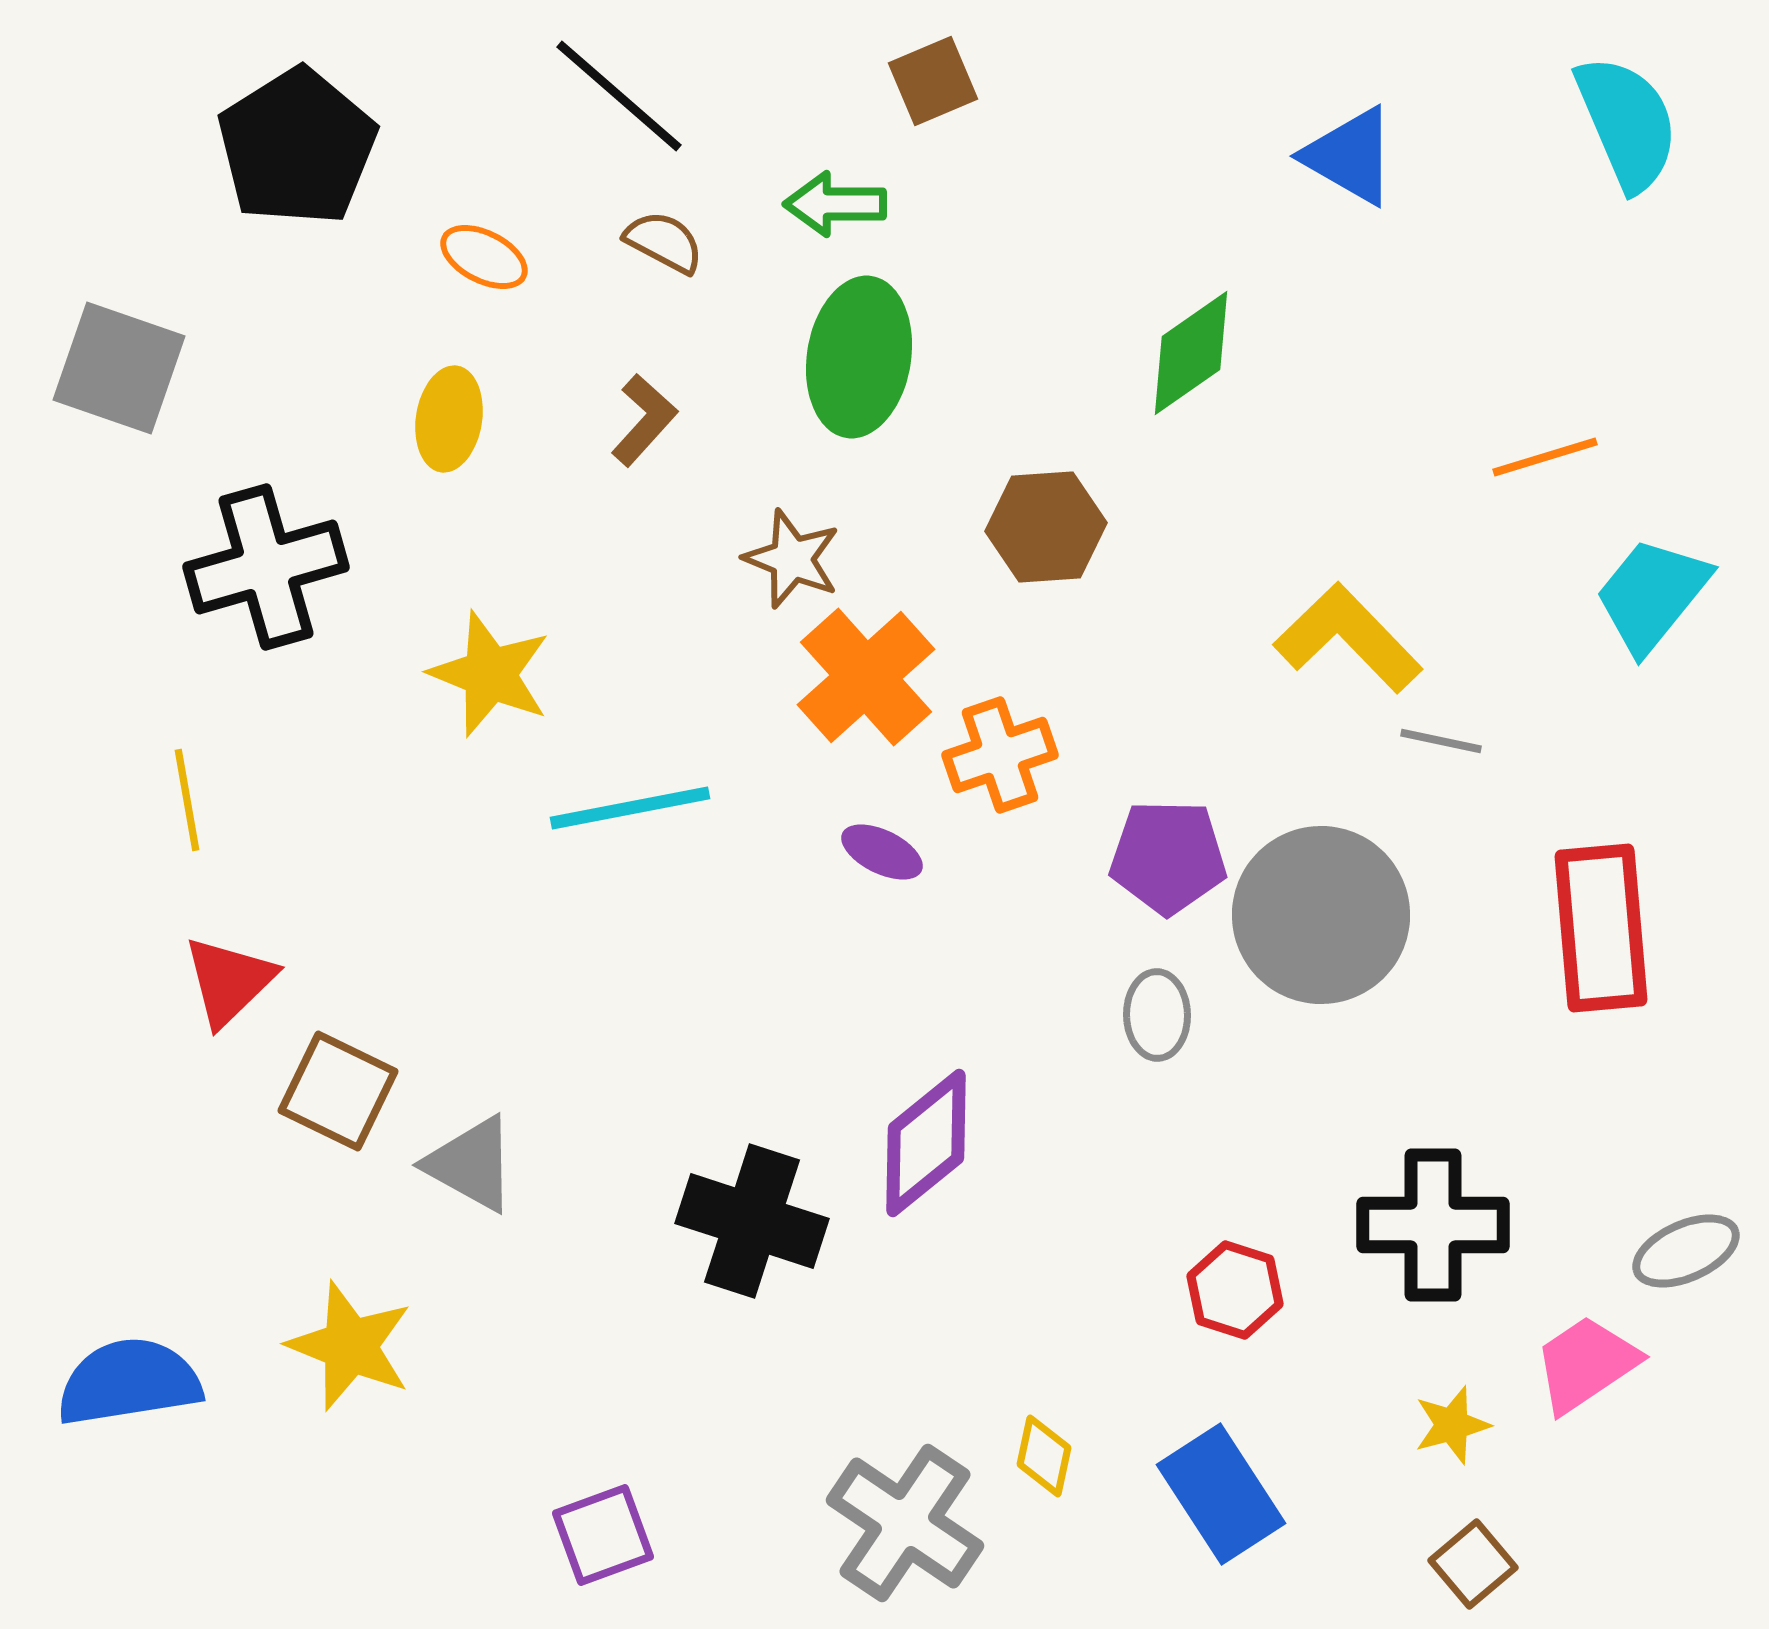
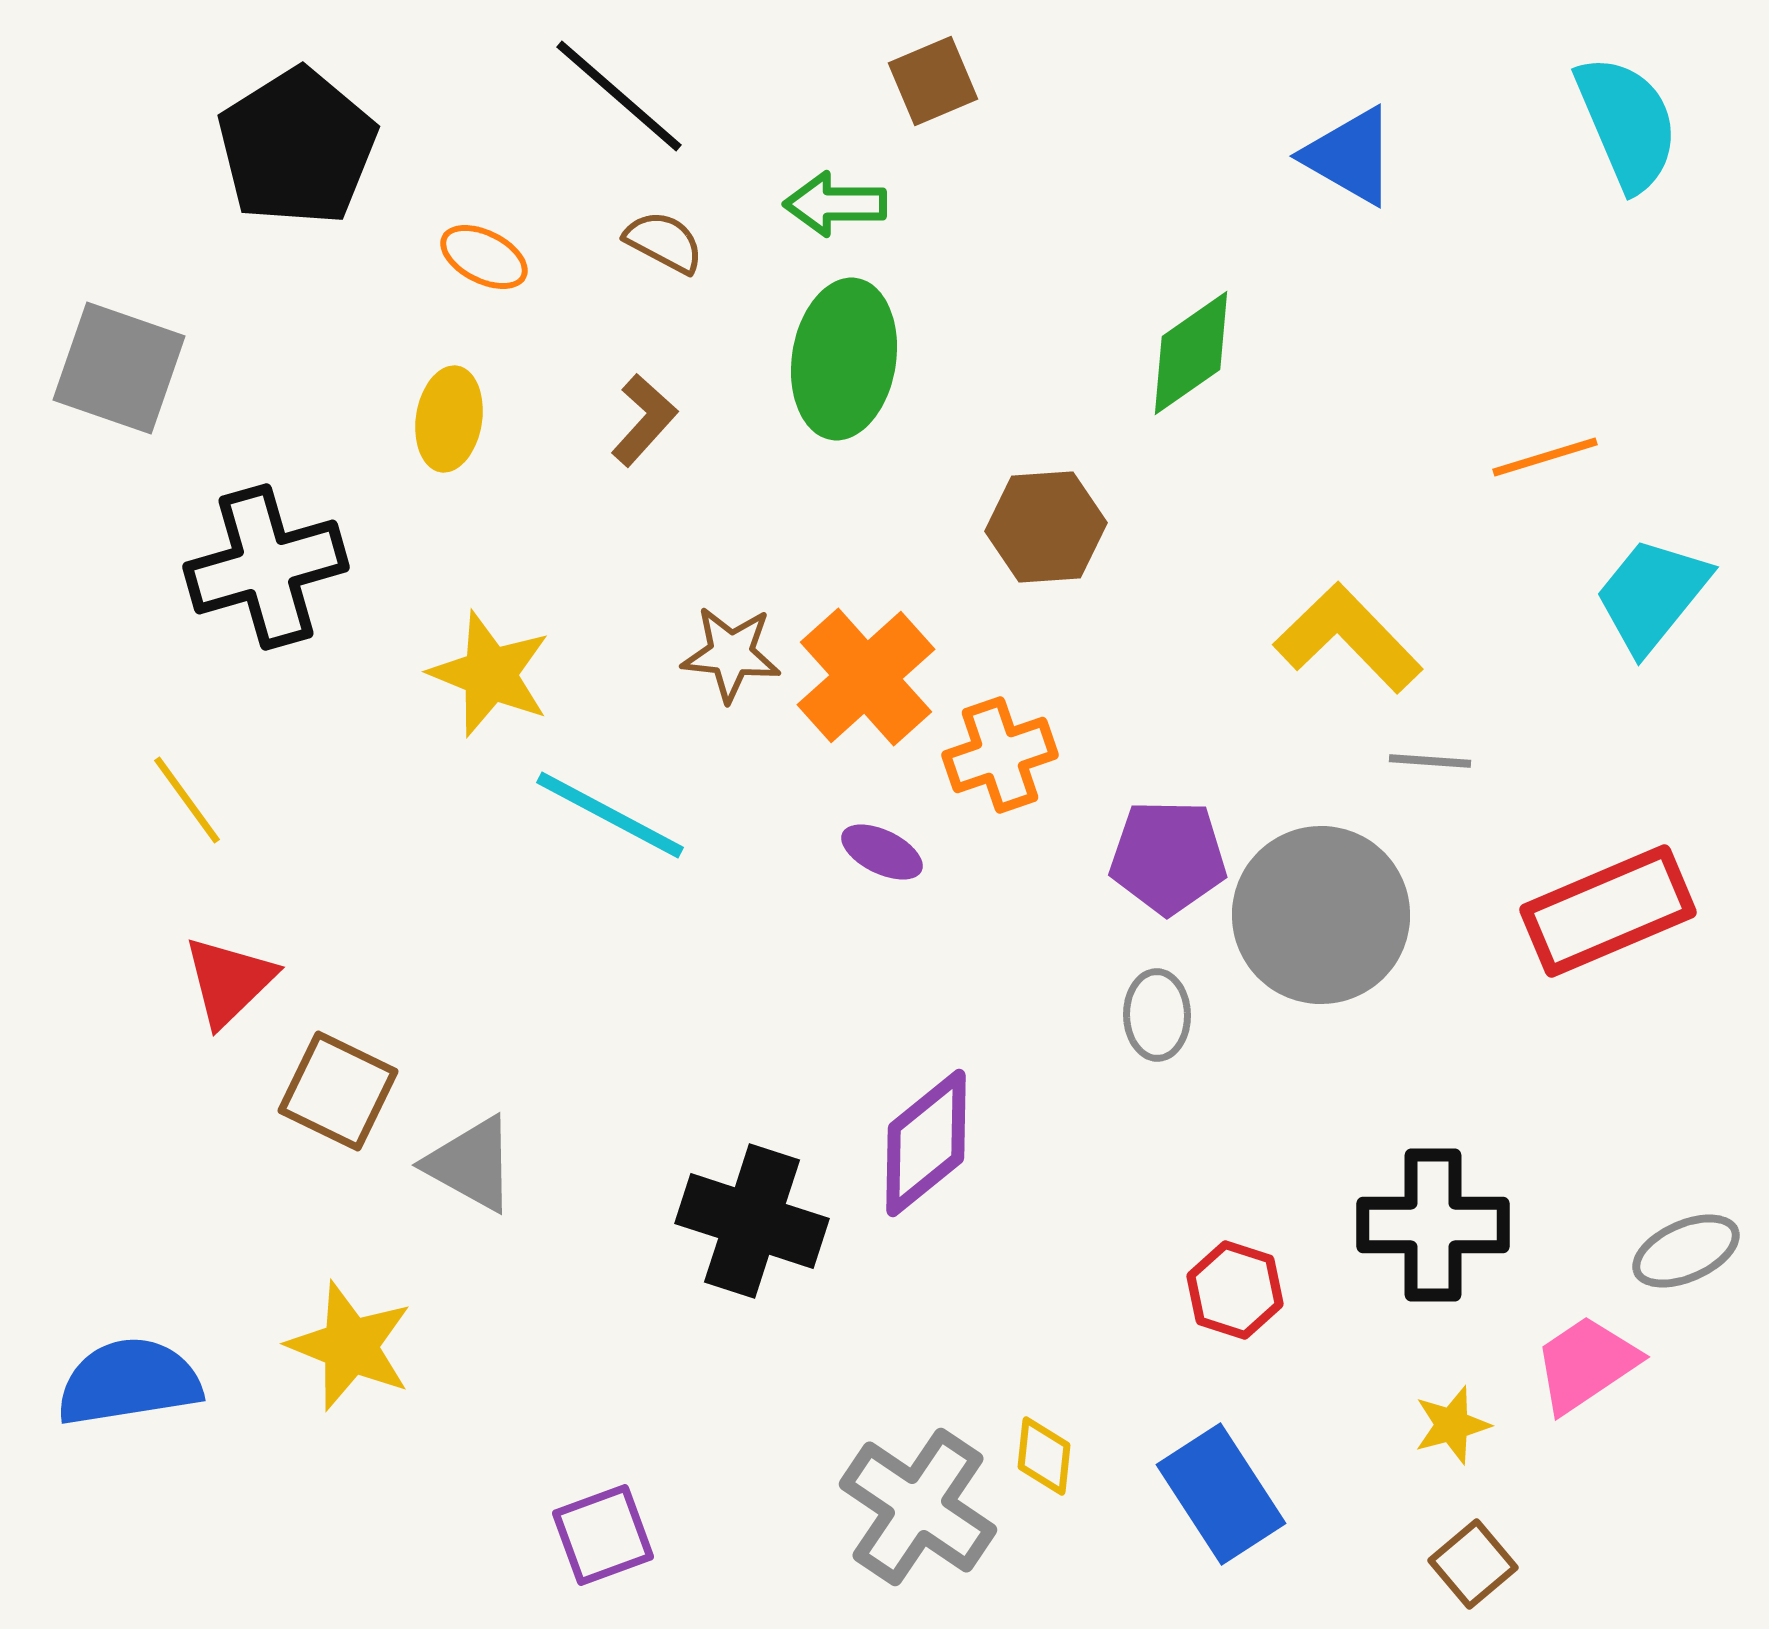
green ellipse at (859, 357): moved 15 px left, 2 px down
brown star at (792, 559): moved 61 px left, 95 px down; rotated 16 degrees counterclockwise
gray line at (1441, 741): moved 11 px left, 20 px down; rotated 8 degrees counterclockwise
yellow line at (187, 800): rotated 26 degrees counterclockwise
cyan line at (630, 808): moved 20 px left, 7 px down; rotated 39 degrees clockwise
red rectangle at (1601, 928): moved 7 px right, 17 px up; rotated 72 degrees clockwise
yellow diamond at (1044, 1456): rotated 6 degrees counterclockwise
gray cross at (905, 1523): moved 13 px right, 16 px up
